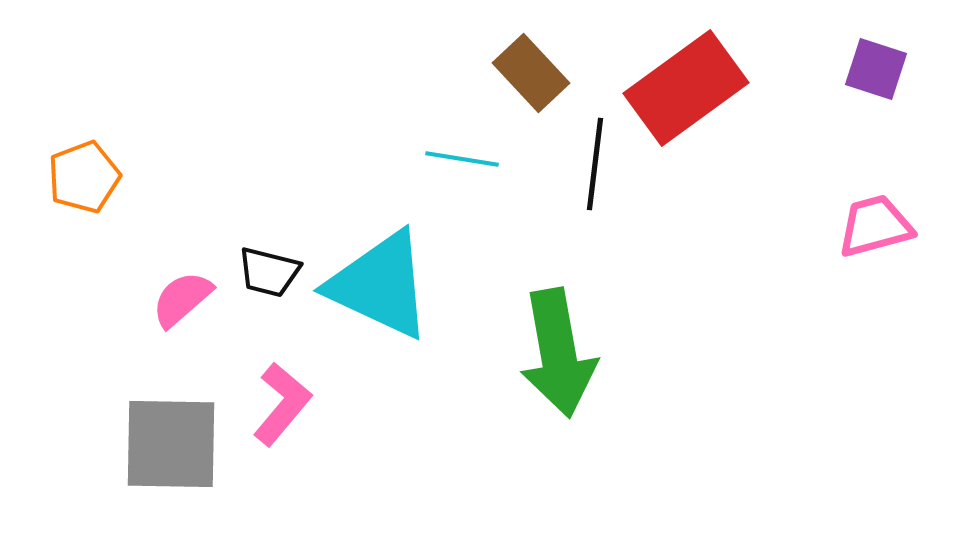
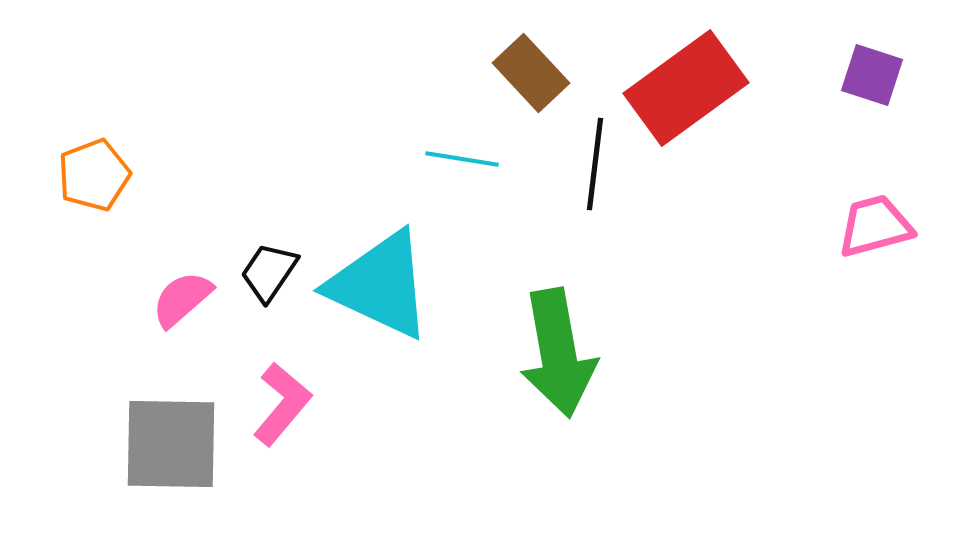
purple square: moved 4 px left, 6 px down
orange pentagon: moved 10 px right, 2 px up
black trapezoid: rotated 110 degrees clockwise
